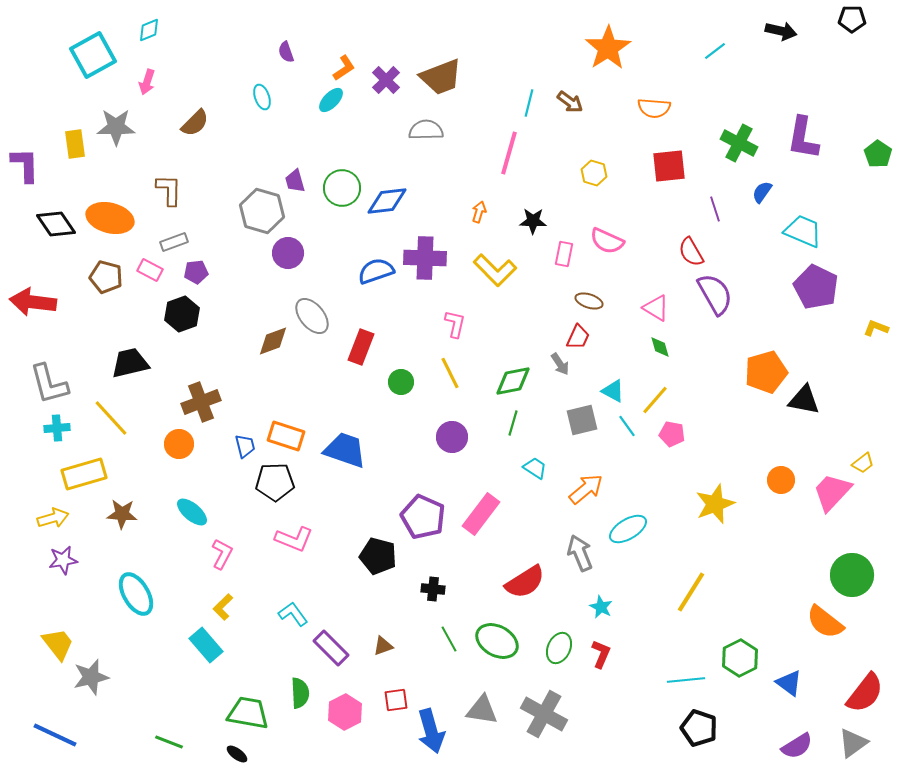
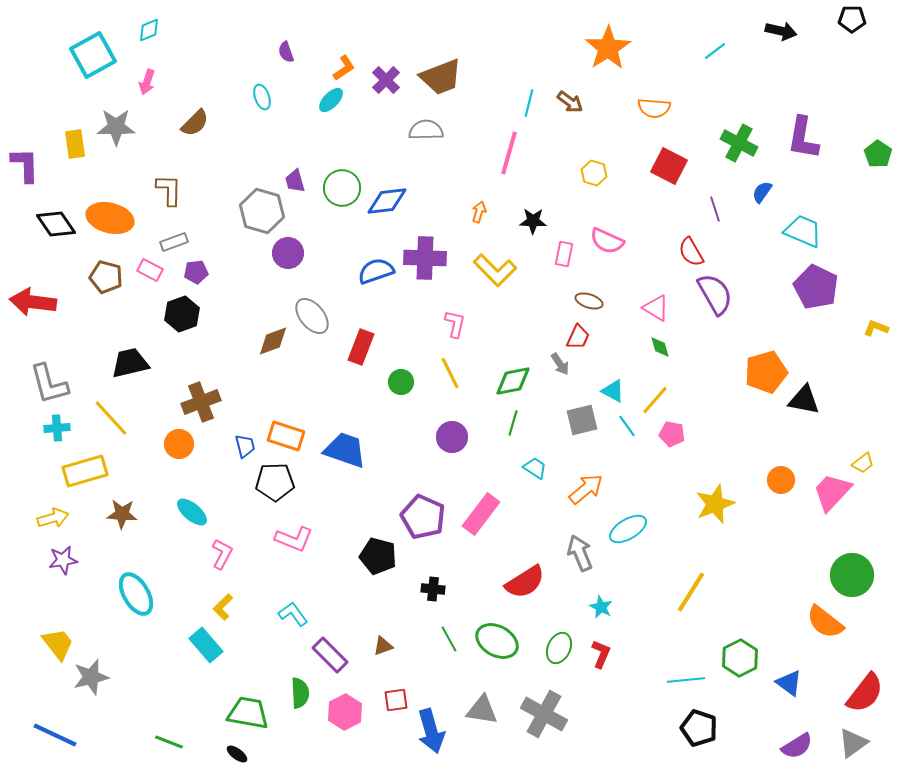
red square at (669, 166): rotated 33 degrees clockwise
yellow rectangle at (84, 474): moved 1 px right, 3 px up
purple rectangle at (331, 648): moved 1 px left, 7 px down
